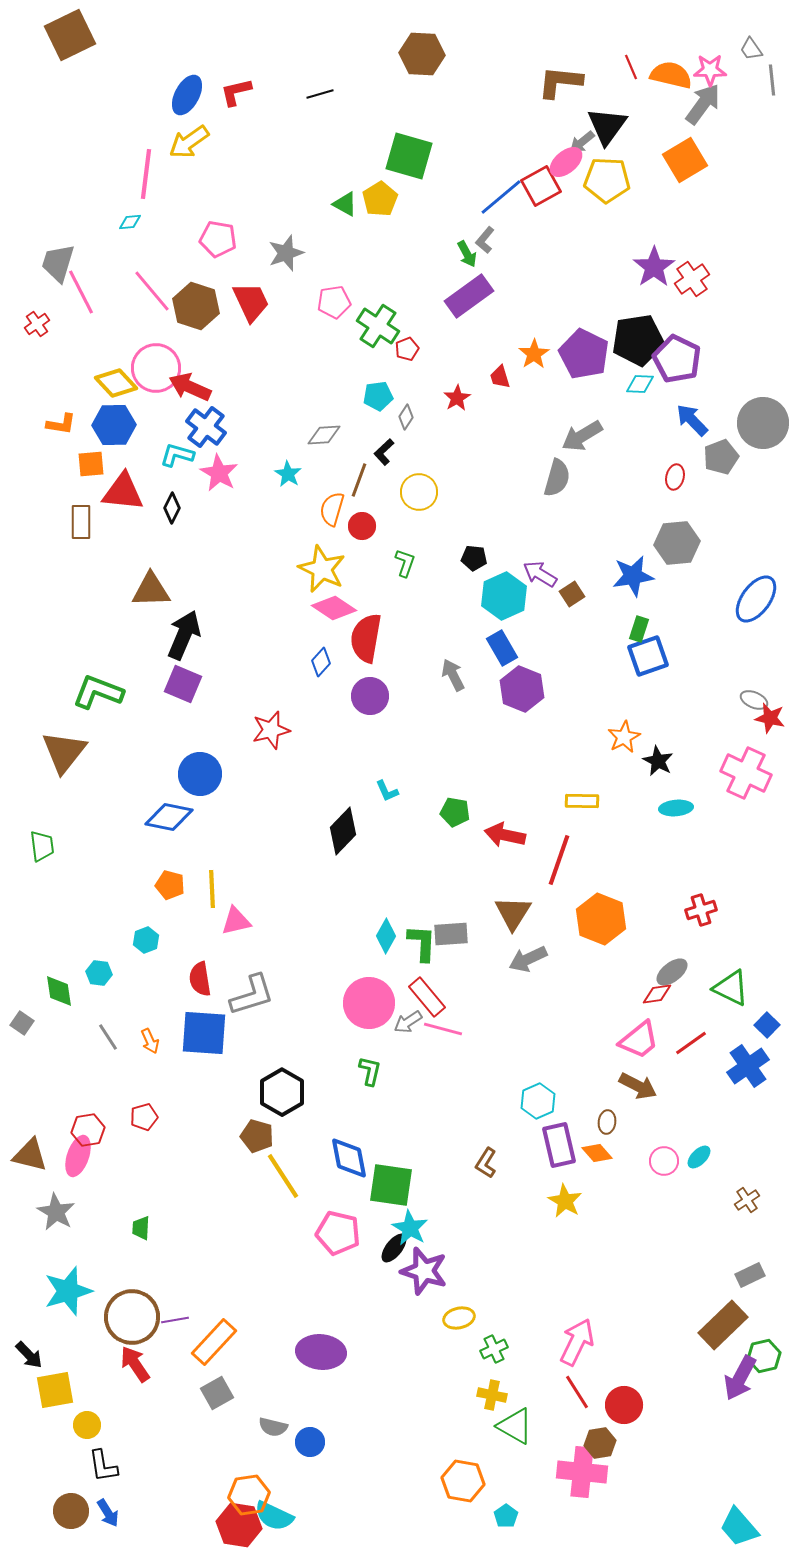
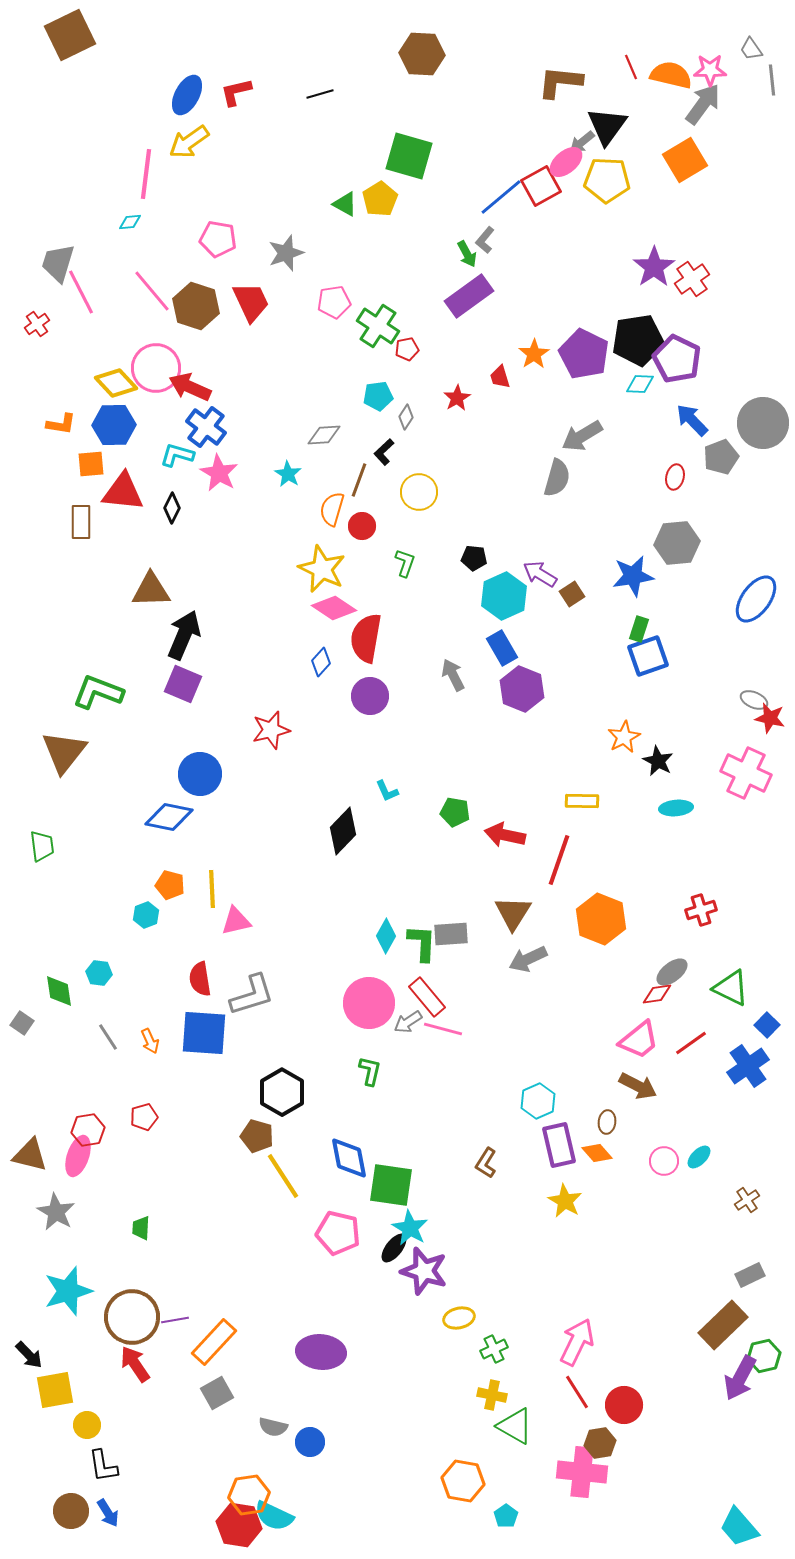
red pentagon at (407, 349): rotated 10 degrees clockwise
cyan hexagon at (146, 940): moved 25 px up
